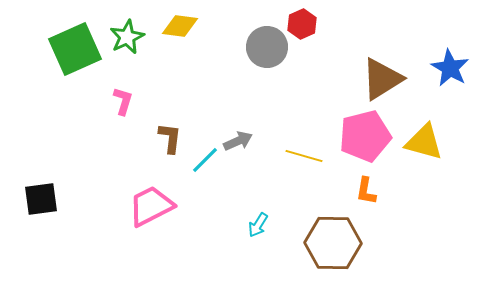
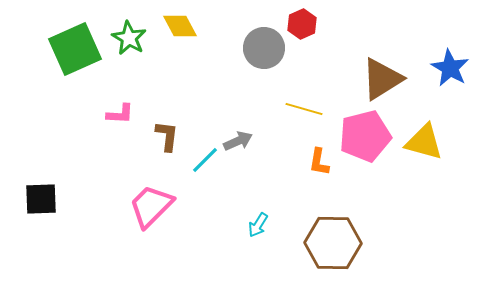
yellow diamond: rotated 54 degrees clockwise
green star: moved 2 px right, 1 px down; rotated 16 degrees counterclockwise
gray circle: moved 3 px left, 1 px down
pink L-shape: moved 3 px left, 13 px down; rotated 76 degrees clockwise
brown L-shape: moved 3 px left, 2 px up
yellow line: moved 47 px up
orange L-shape: moved 47 px left, 29 px up
black square: rotated 6 degrees clockwise
pink trapezoid: rotated 18 degrees counterclockwise
